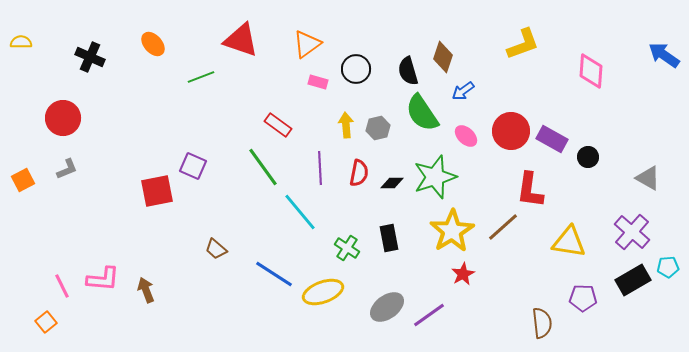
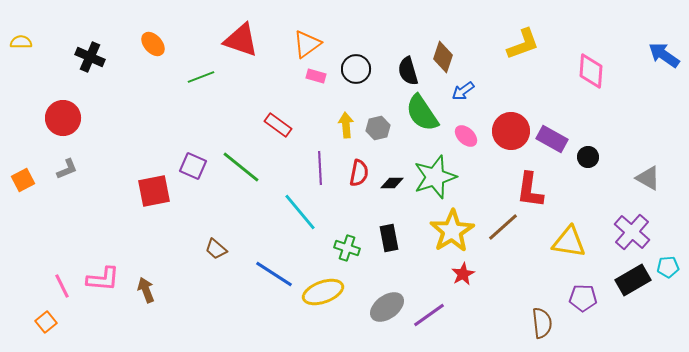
pink rectangle at (318, 82): moved 2 px left, 6 px up
green line at (263, 167): moved 22 px left; rotated 15 degrees counterclockwise
red square at (157, 191): moved 3 px left
green cross at (347, 248): rotated 15 degrees counterclockwise
